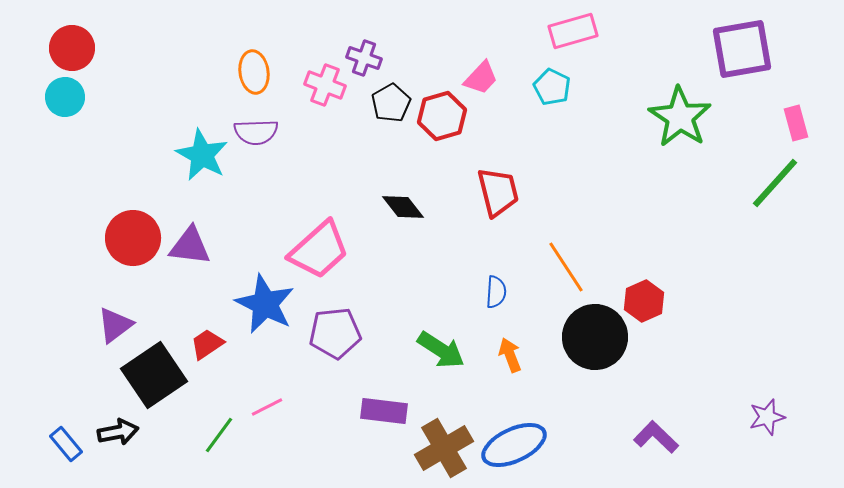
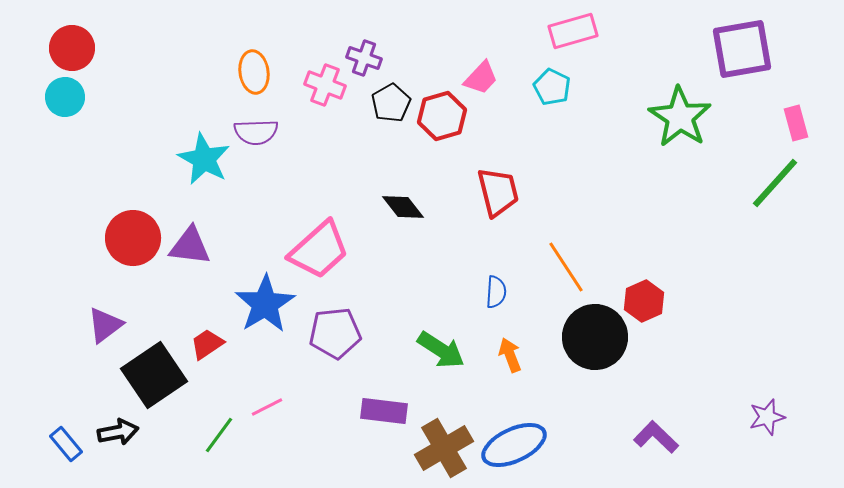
cyan star at (202, 155): moved 2 px right, 4 px down
blue star at (265, 304): rotated 14 degrees clockwise
purple triangle at (115, 325): moved 10 px left
